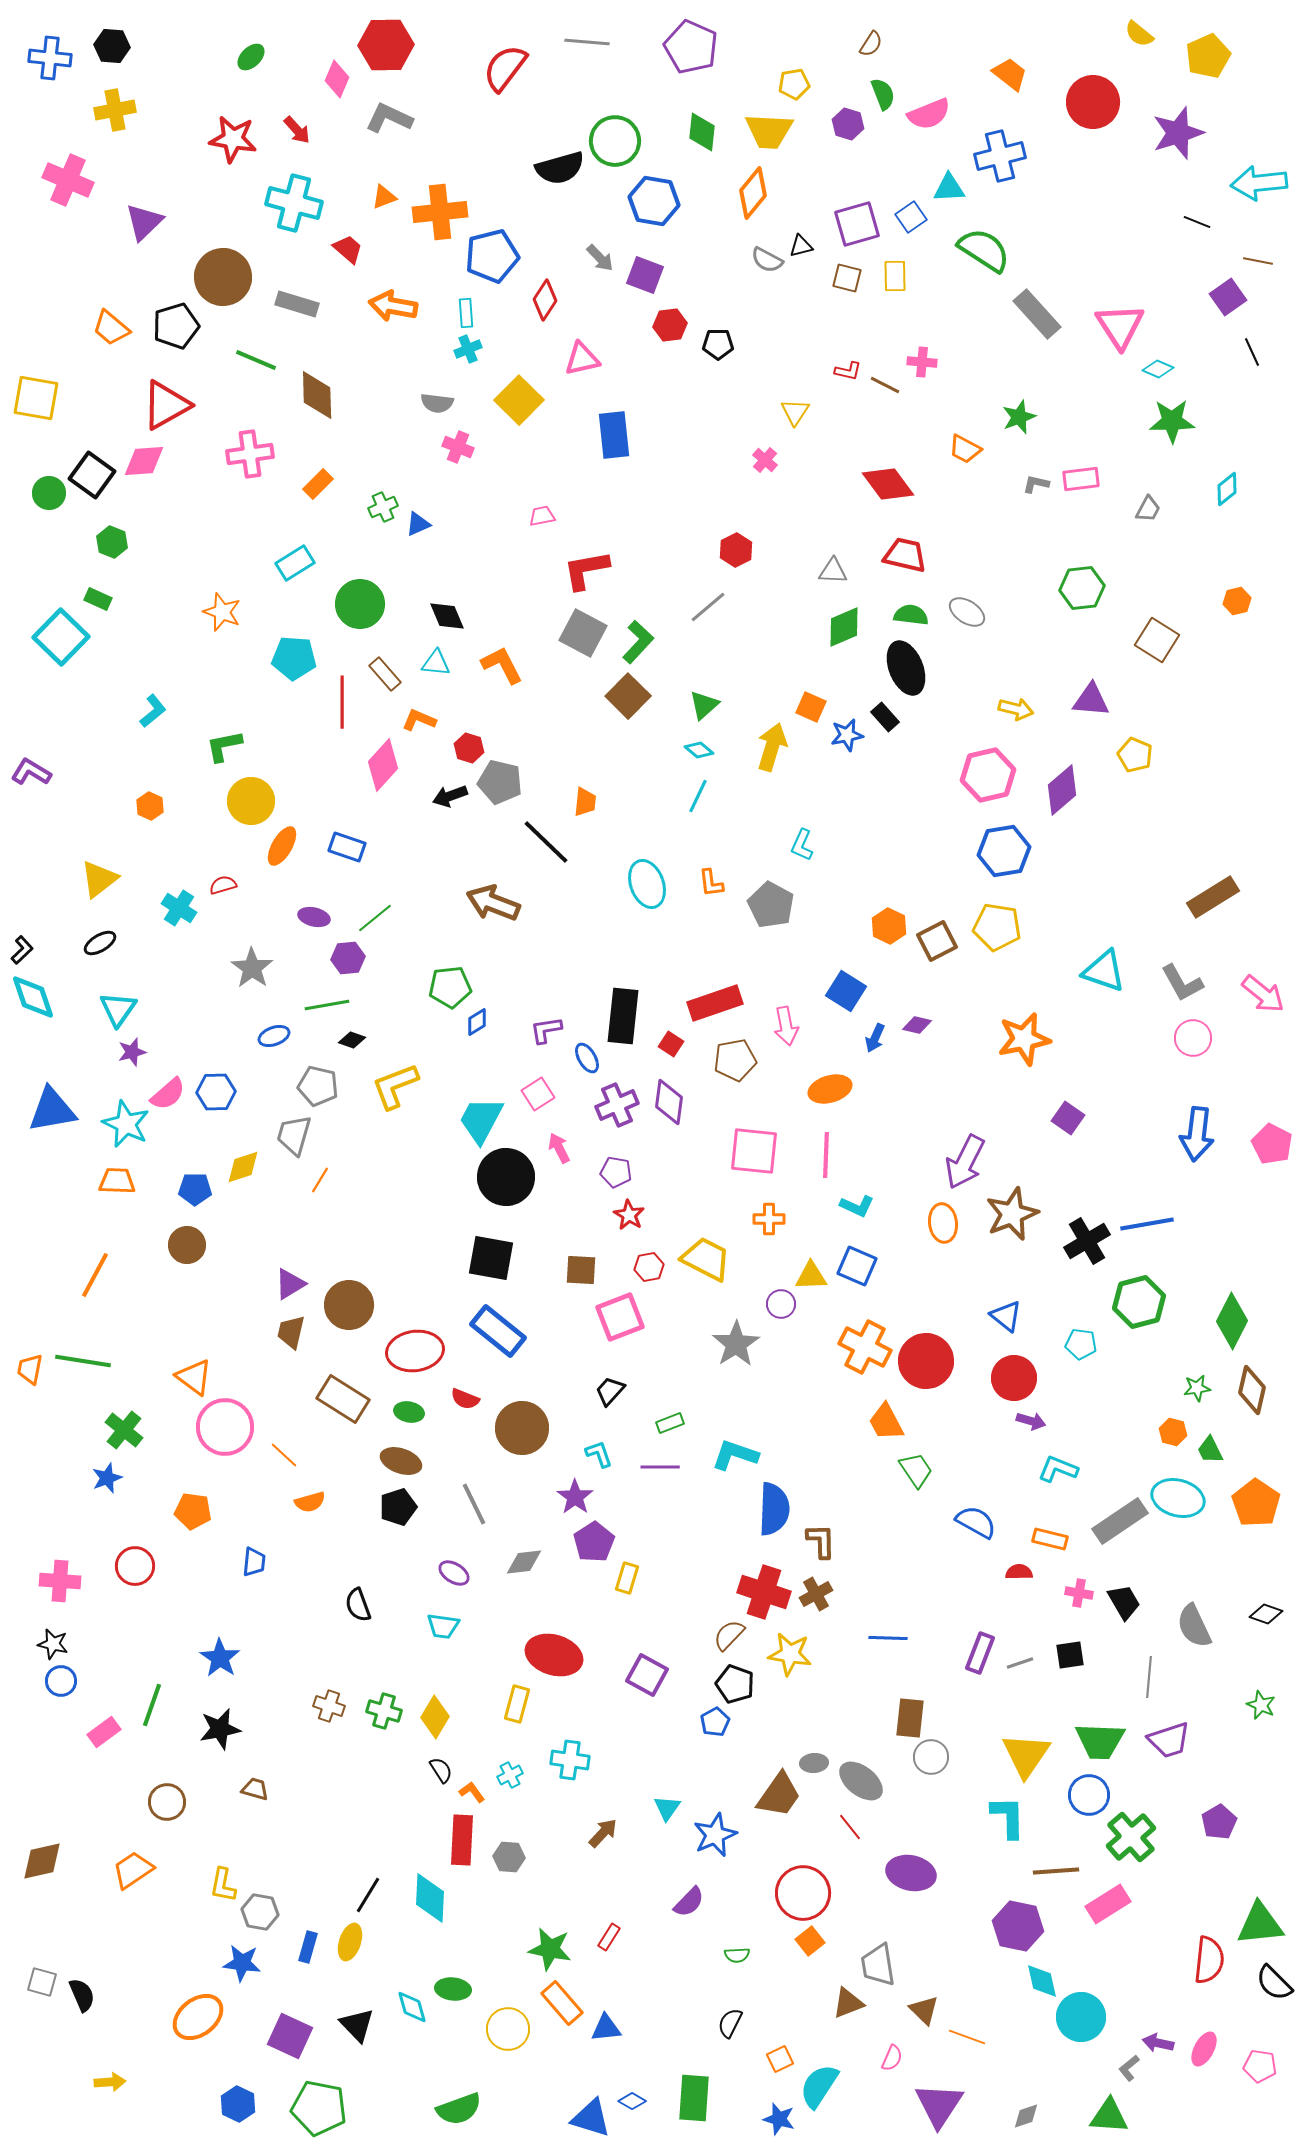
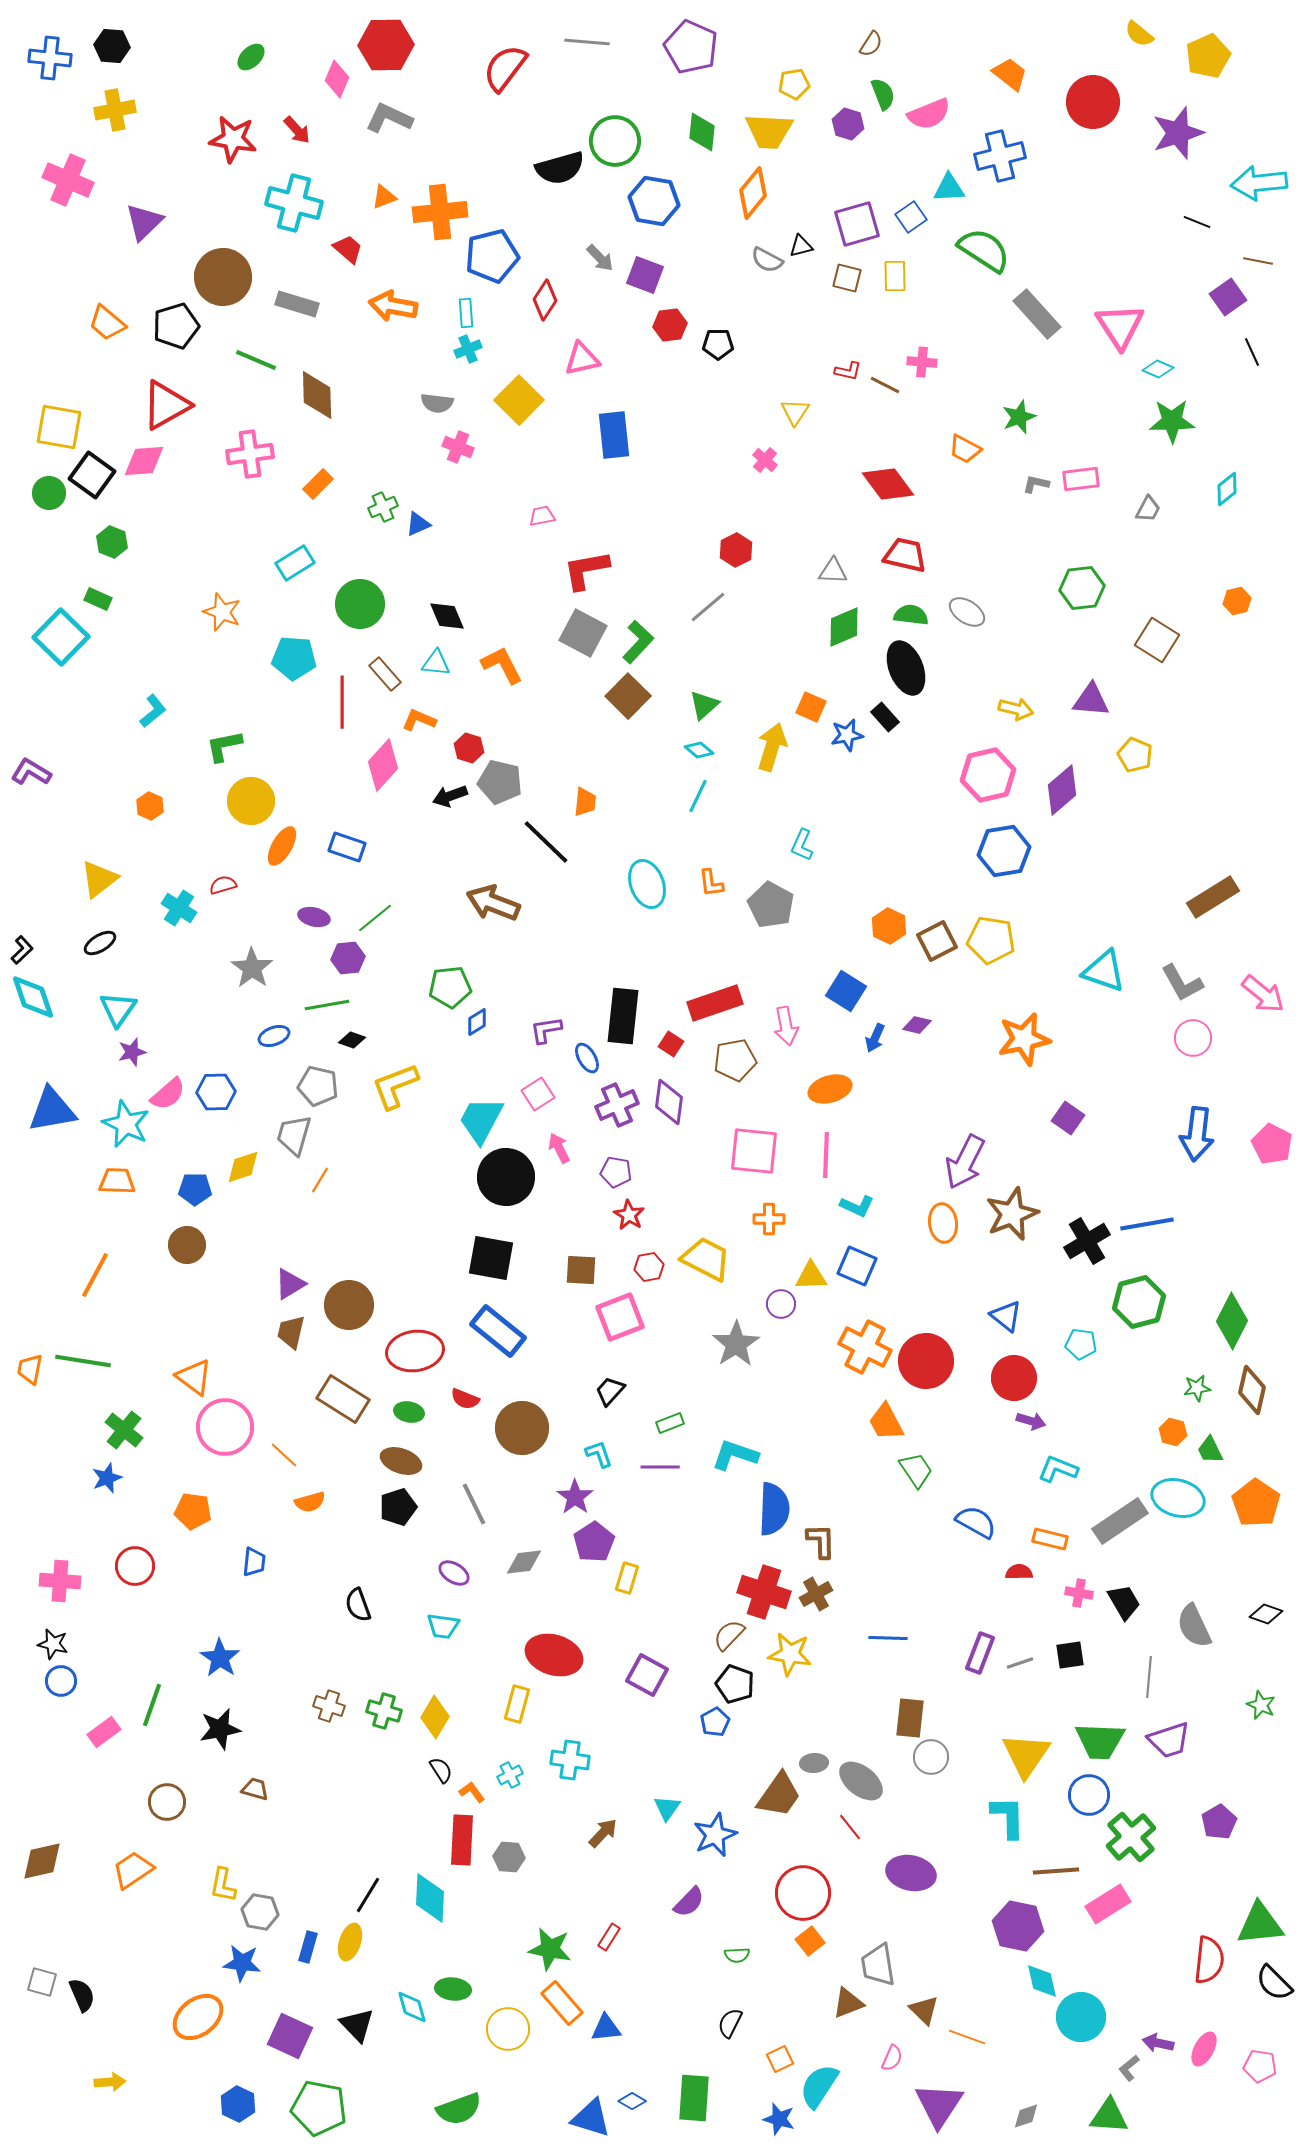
orange trapezoid at (111, 328): moved 4 px left, 5 px up
yellow square at (36, 398): moved 23 px right, 29 px down
yellow pentagon at (997, 927): moved 6 px left, 13 px down
